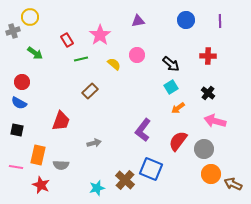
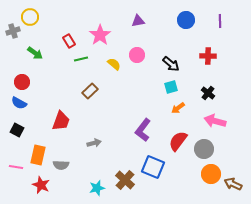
red rectangle: moved 2 px right, 1 px down
cyan square: rotated 16 degrees clockwise
black square: rotated 16 degrees clockwise
blue square: moved 2 px right, 2 px up
